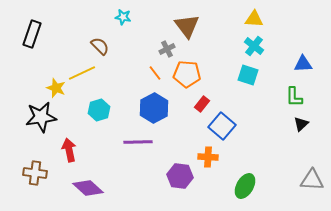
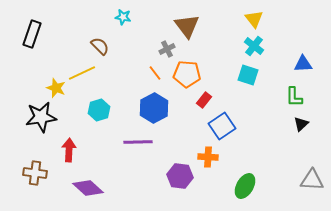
yellow triangle: rotated 48 degrees clockwise
red rectangle: moved 2 px right, 4 px up
blue square: rotated 16 degrees clockwise
red arrow: rotated 15 degrees clockwise
